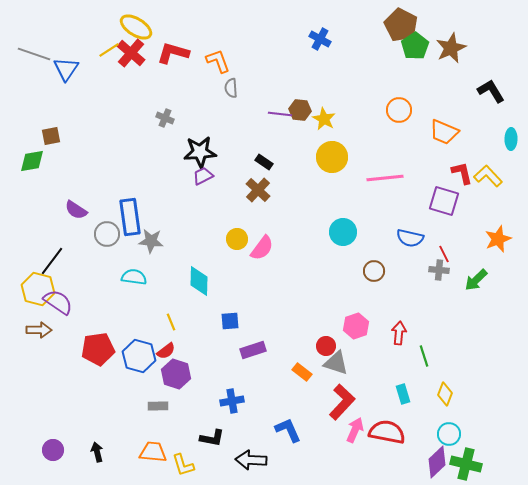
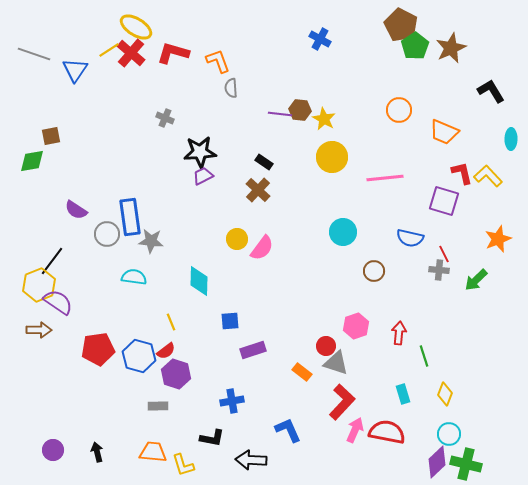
blue triangle at (66, 69): moved 9 px right, 1 px down
yellow hexagon at (38, 289): moved 1 px right, 4 px up; rotated 24 degrees clockwise
